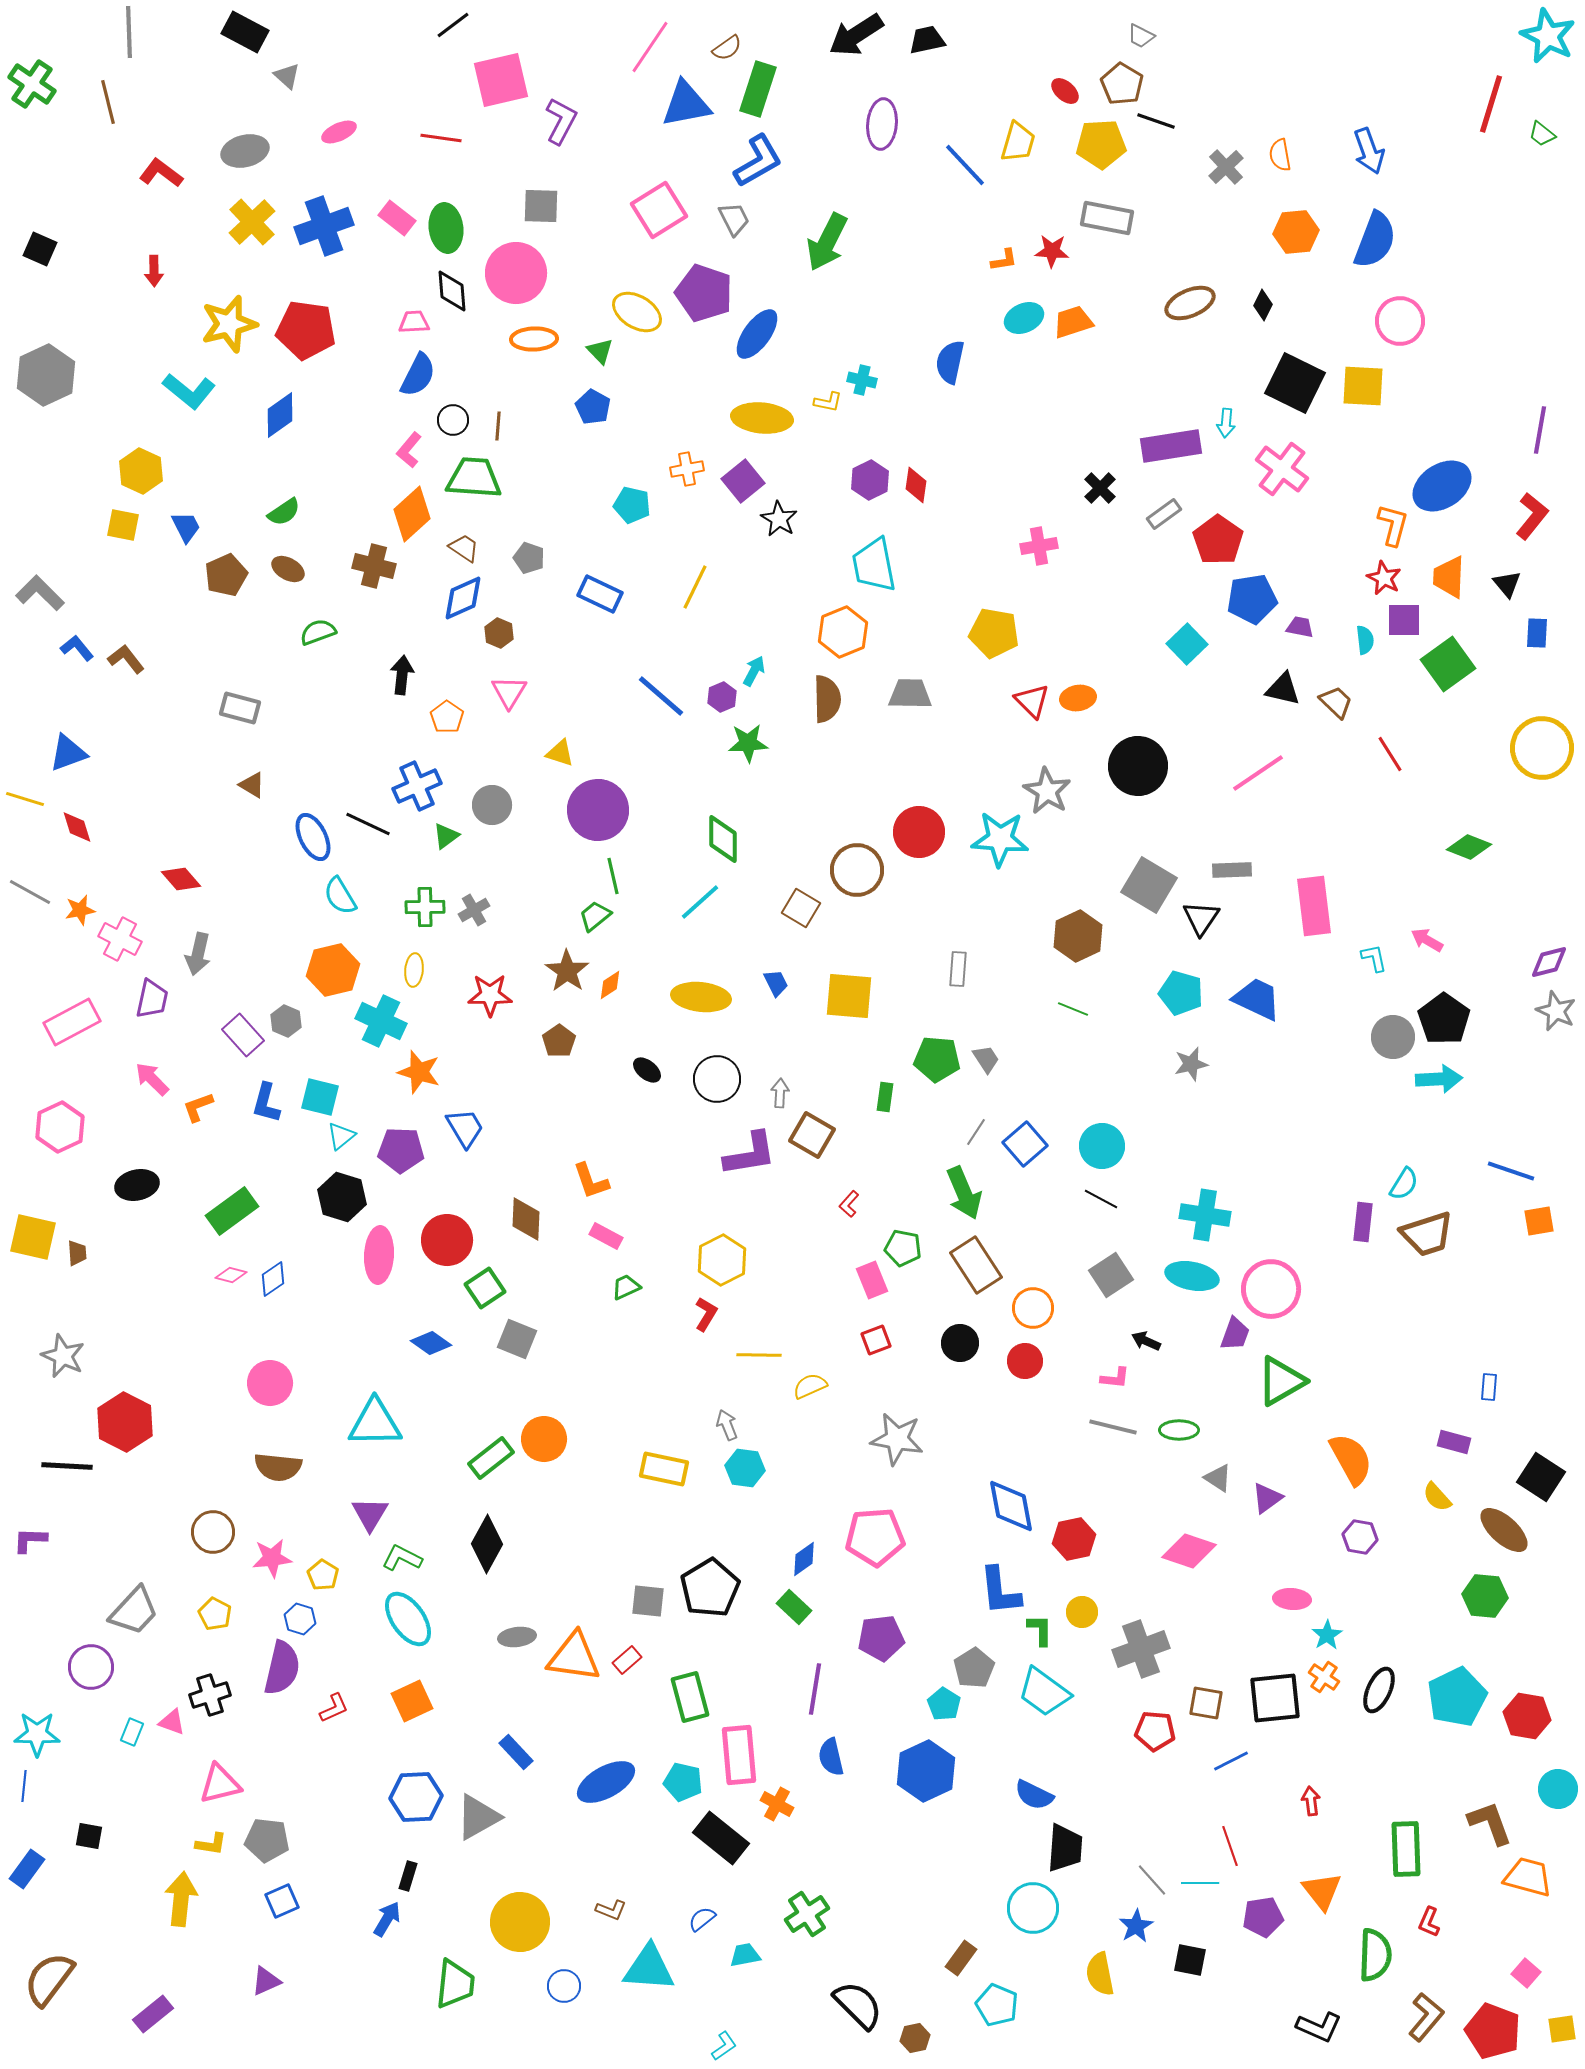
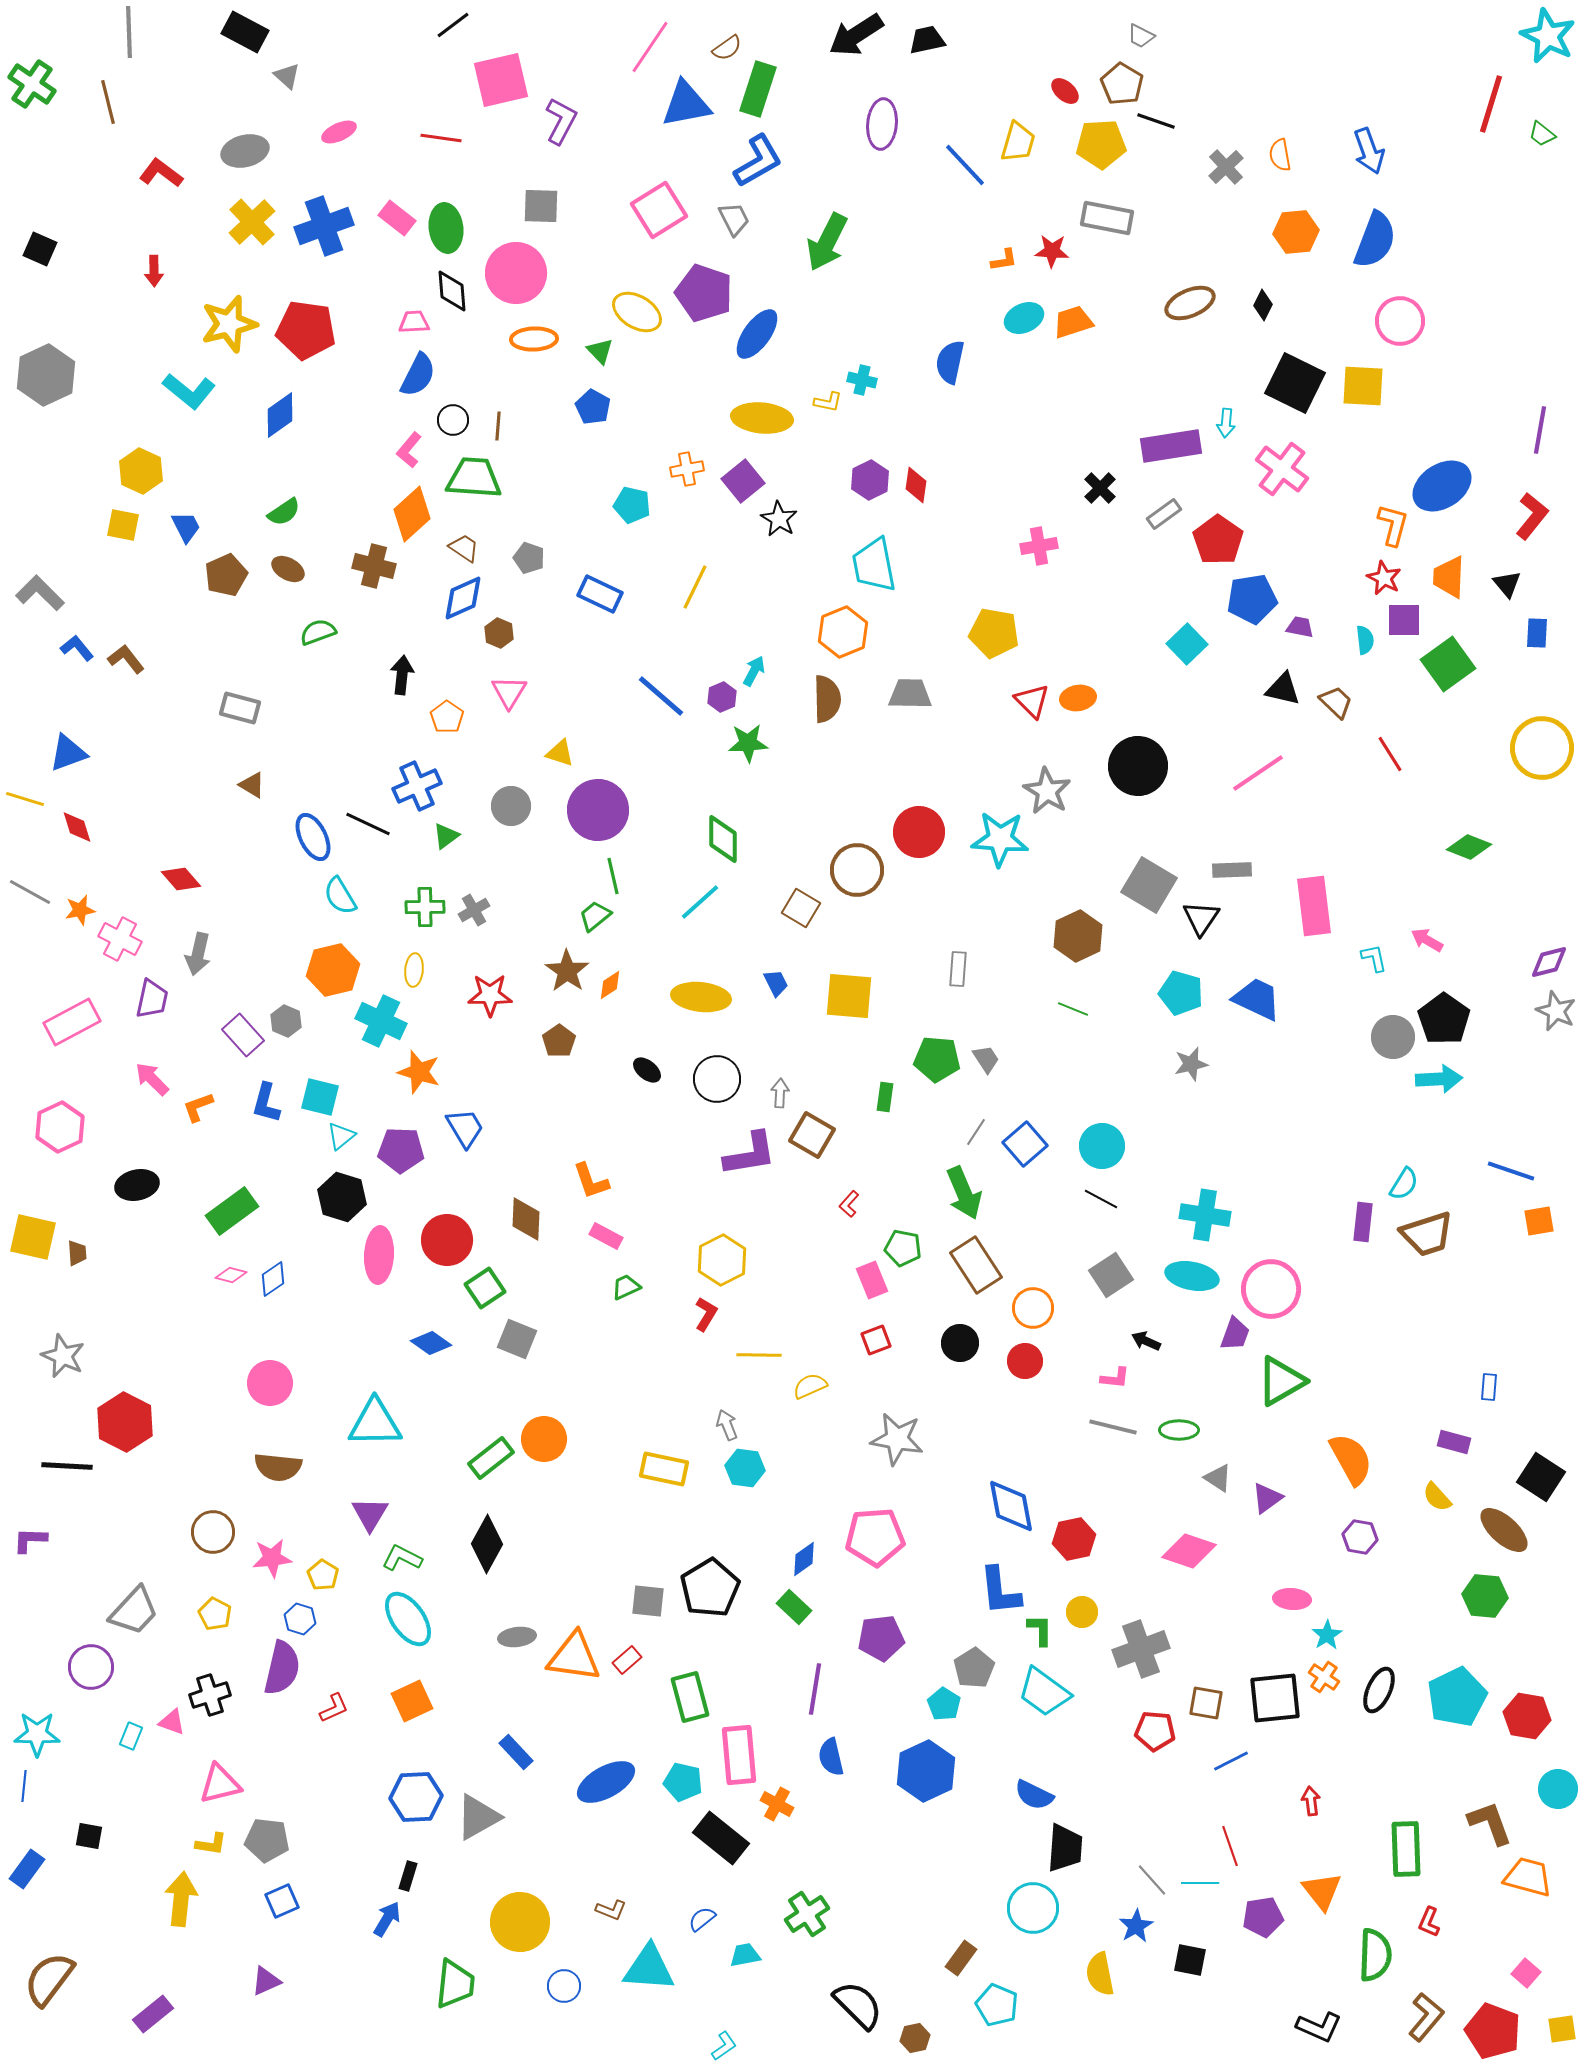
gray circle at (492, 805): moved 19 px right, 1 px down
cyan rectangle at (132, 1732): moved 1 px left, 4 px down
